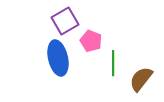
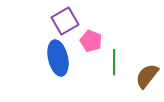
green line: moved 1 px right, 1 px up
brown semicircle: moved 6 px right, 3 px up
